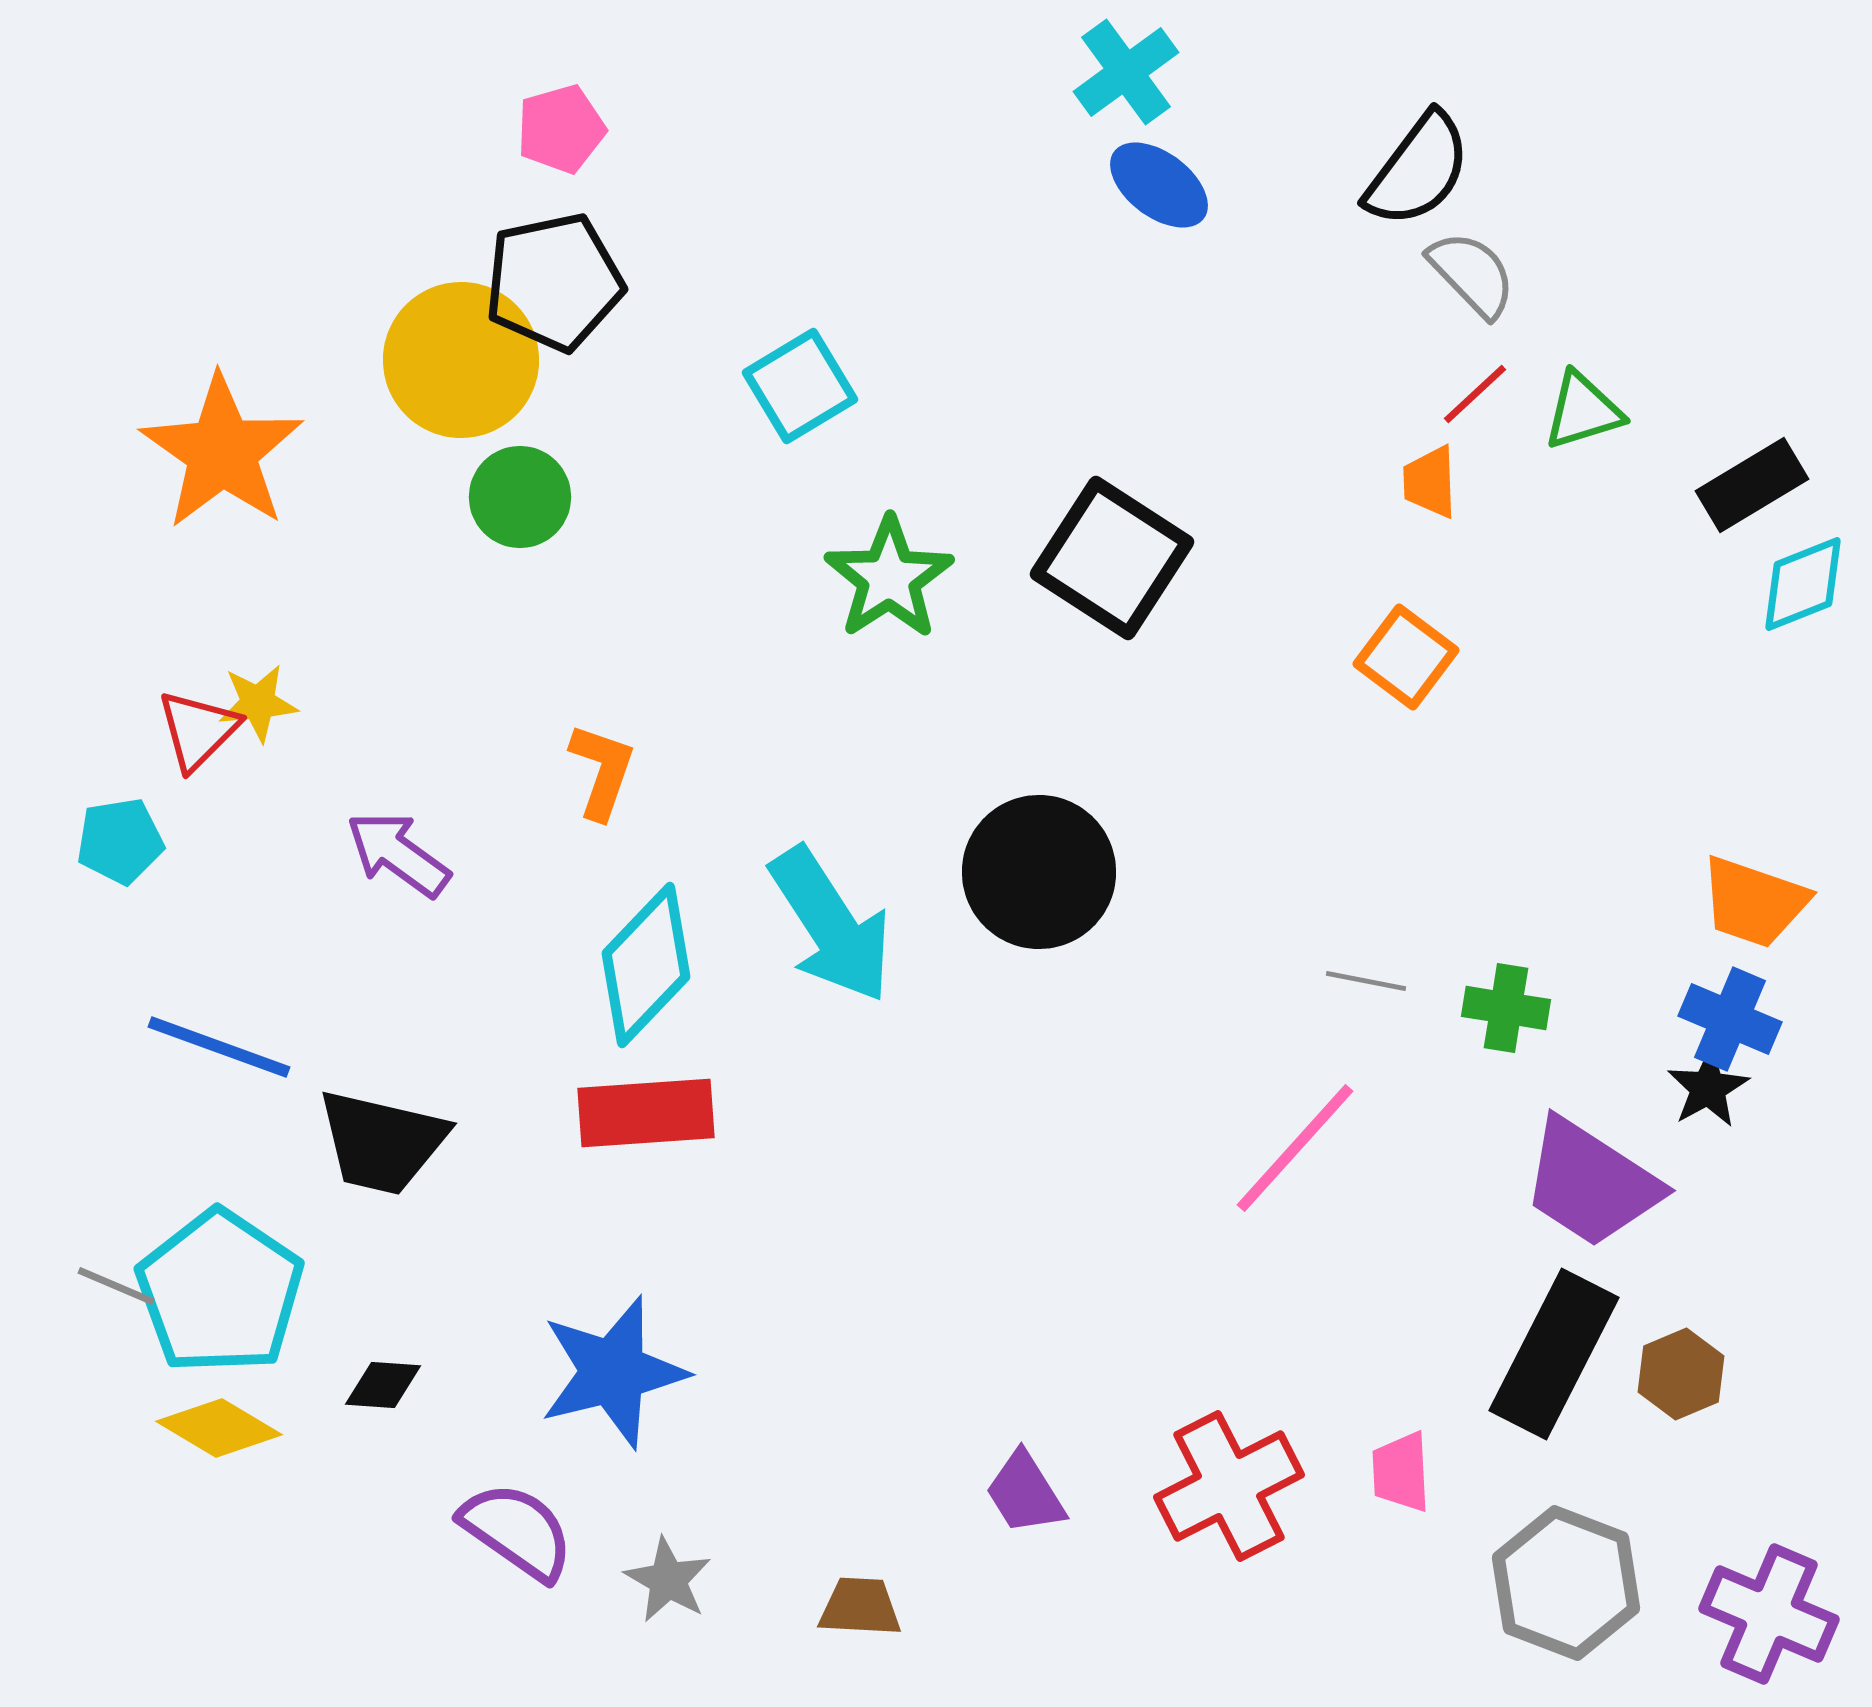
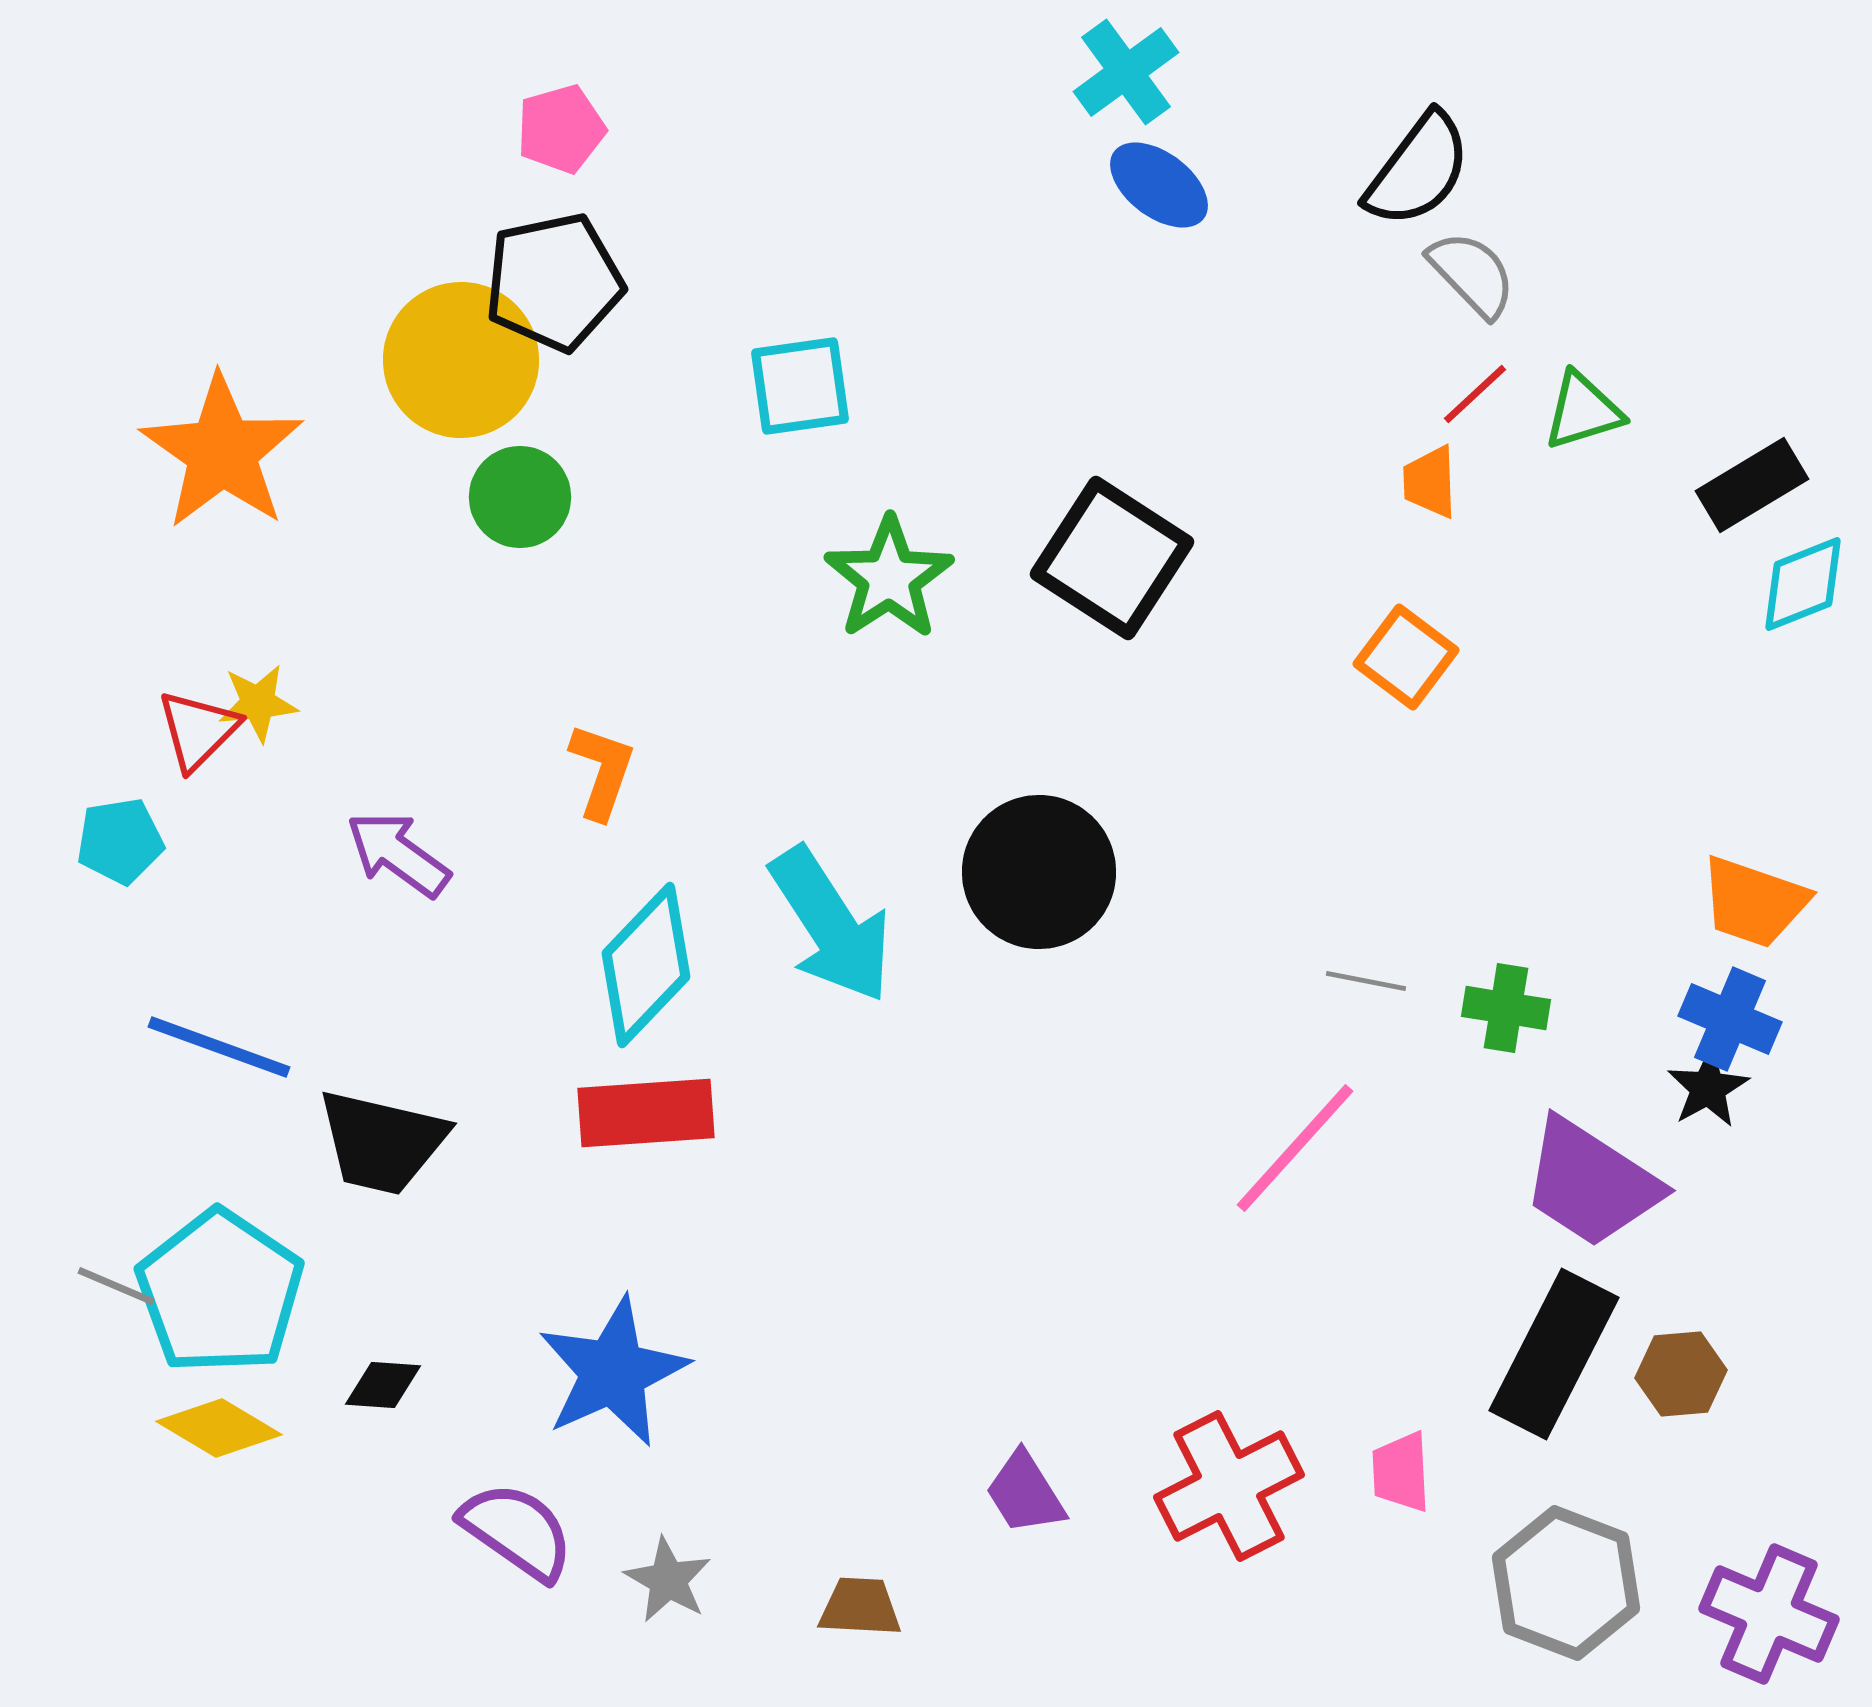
cyan square at (800, 386): rotated 23 degrees clockwise
blue star at (613, 1372): rotated 10 degrees counterclockwise
brown hexagon at (1681, 1374): rotated 18 degrees clockwise
